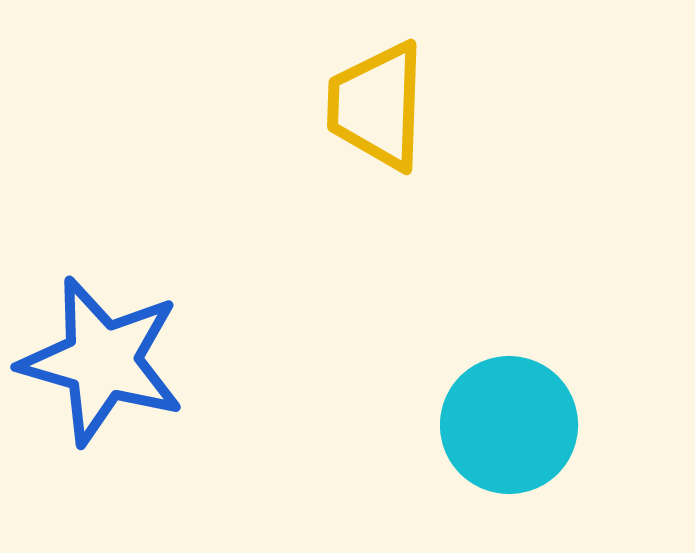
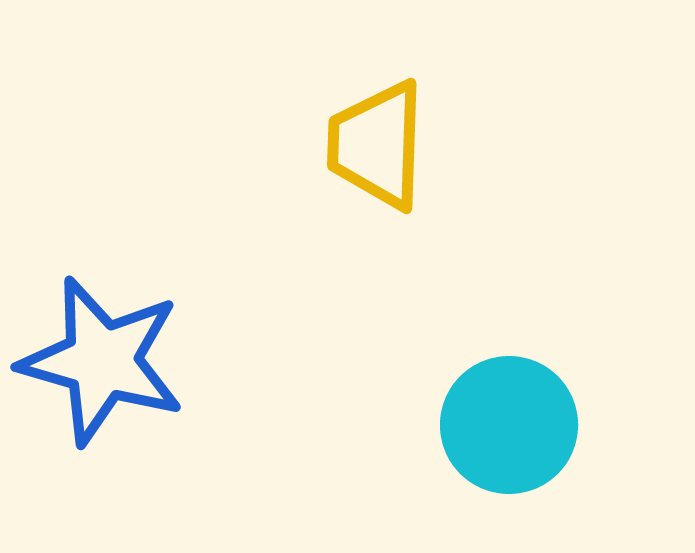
yellow trapezoid: moved 39 px down
